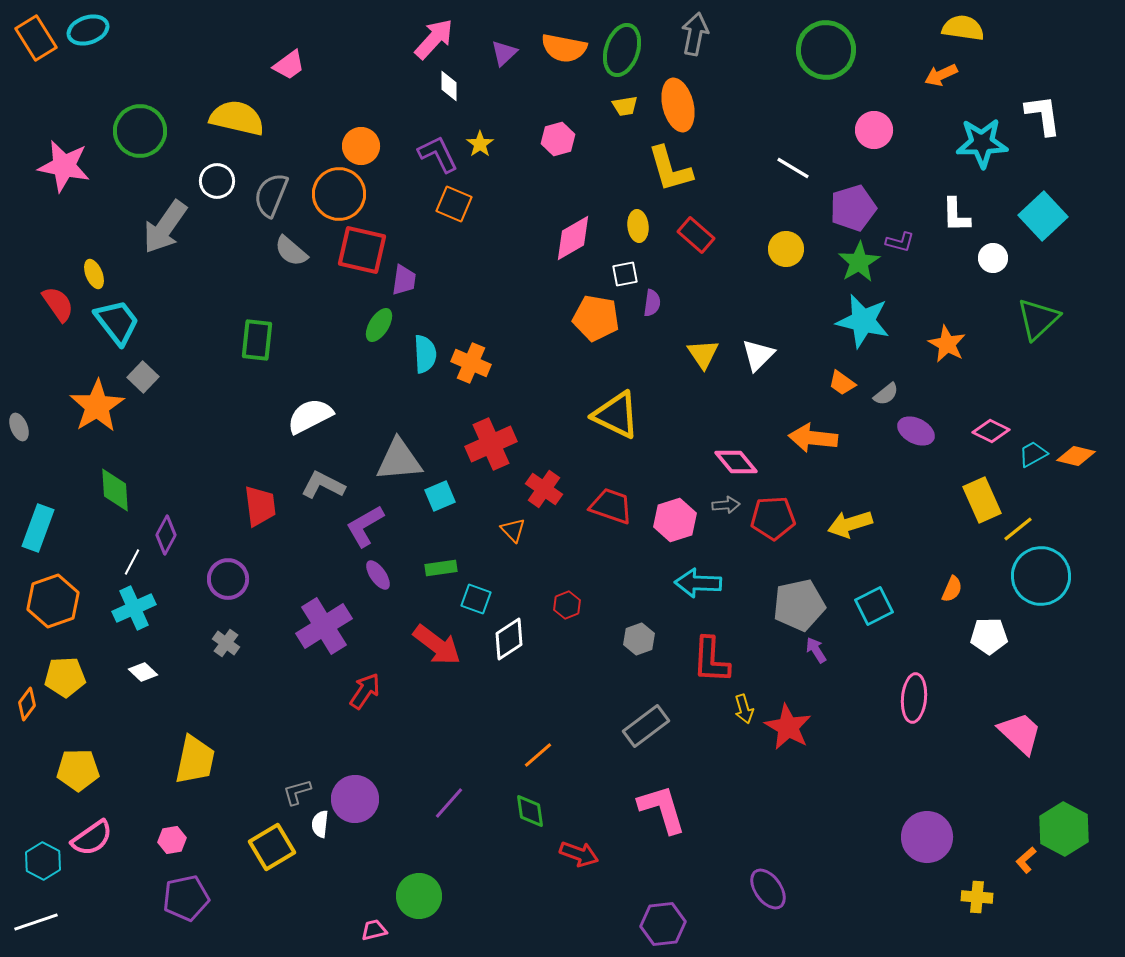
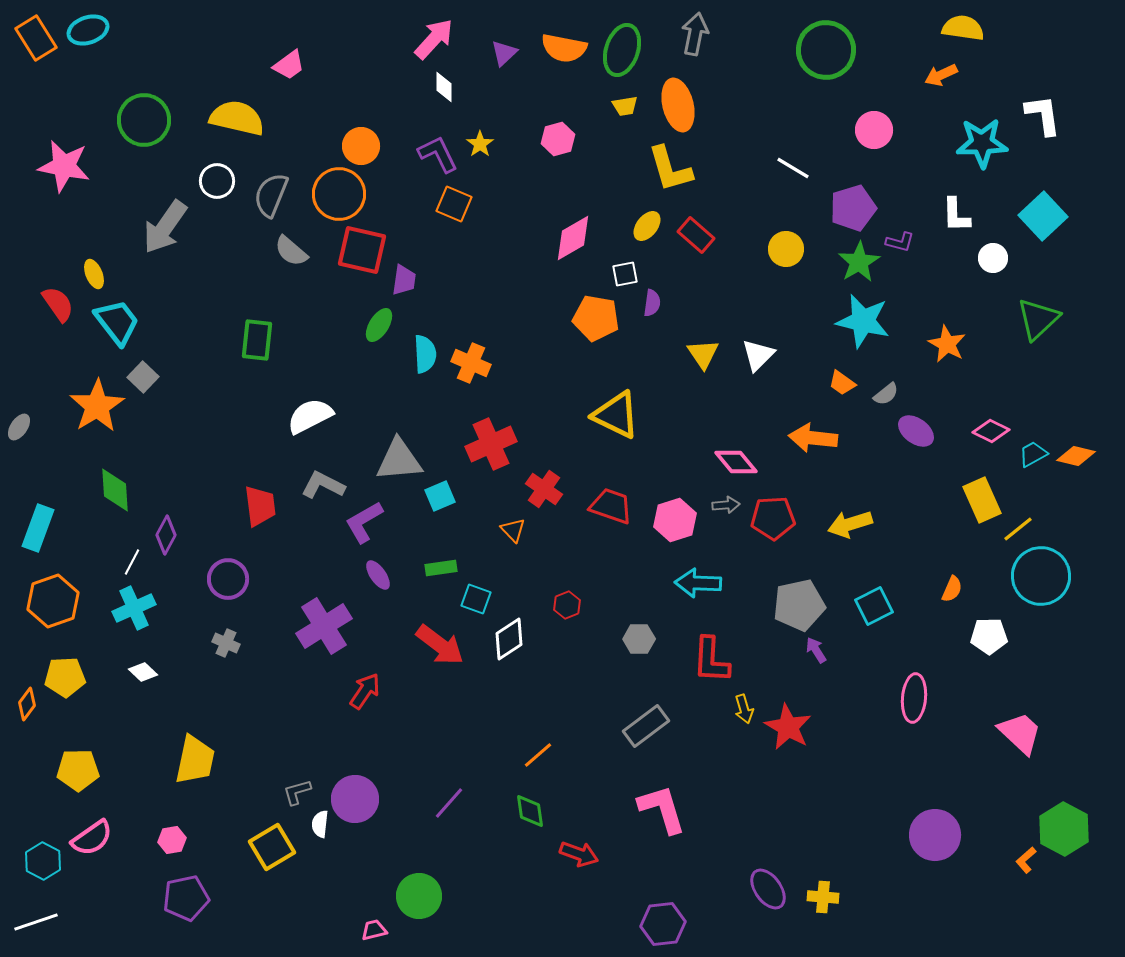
white diamond at (449, 86): moved 5 px left, 1 px down
green circle at (140, 131): moved 4 px right, 11 px up
yellow ellipse at (638, 226): moved 9 px right; rotated 44 degrees clockwise
gray ellipse at (19, 427): rotated 56 degrees clockwise
purple ellipse at (916, 431): rotated 9 degrees clockwise
purple L-shape at (365, 526): moved 1 px left, 4 px up
gray hexagon at (639, 639): rotated 20 degrees clockwise
gray cross at (226, 643): rotated 12 degrees counterclockwise
red arrow at (437, 645): moved 3 px right
purple circle at (927, 837): moved 8 px right, 2 px up
yellow cross at (977, 897): moved 154 px left
